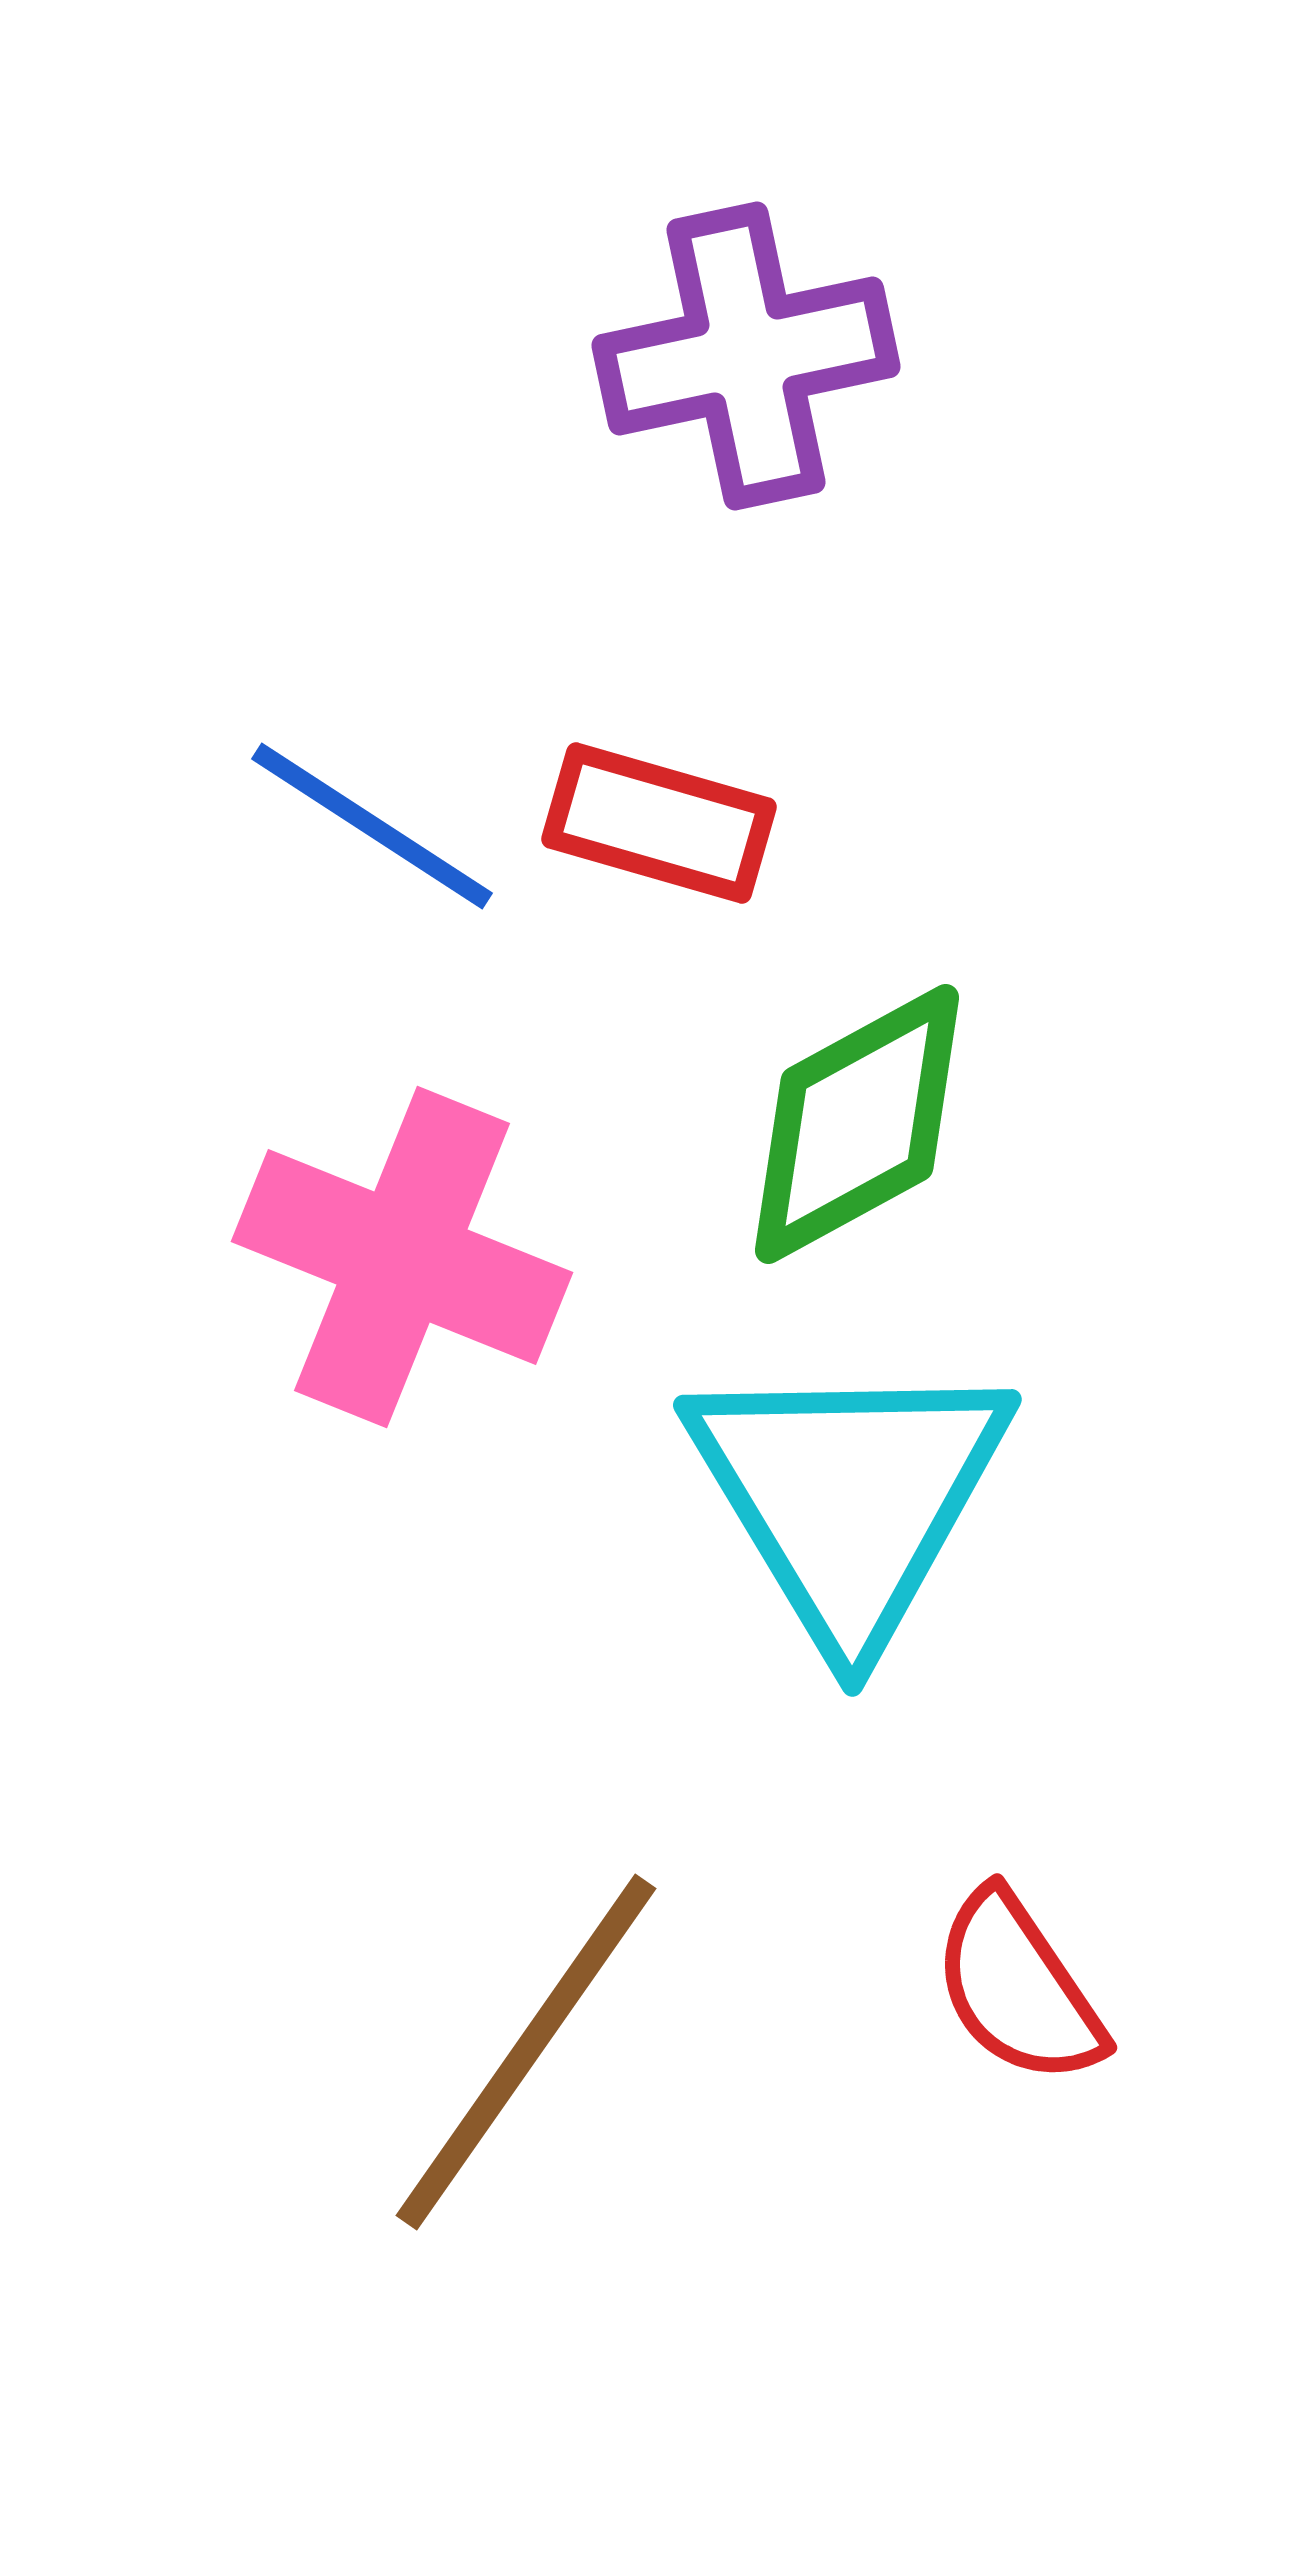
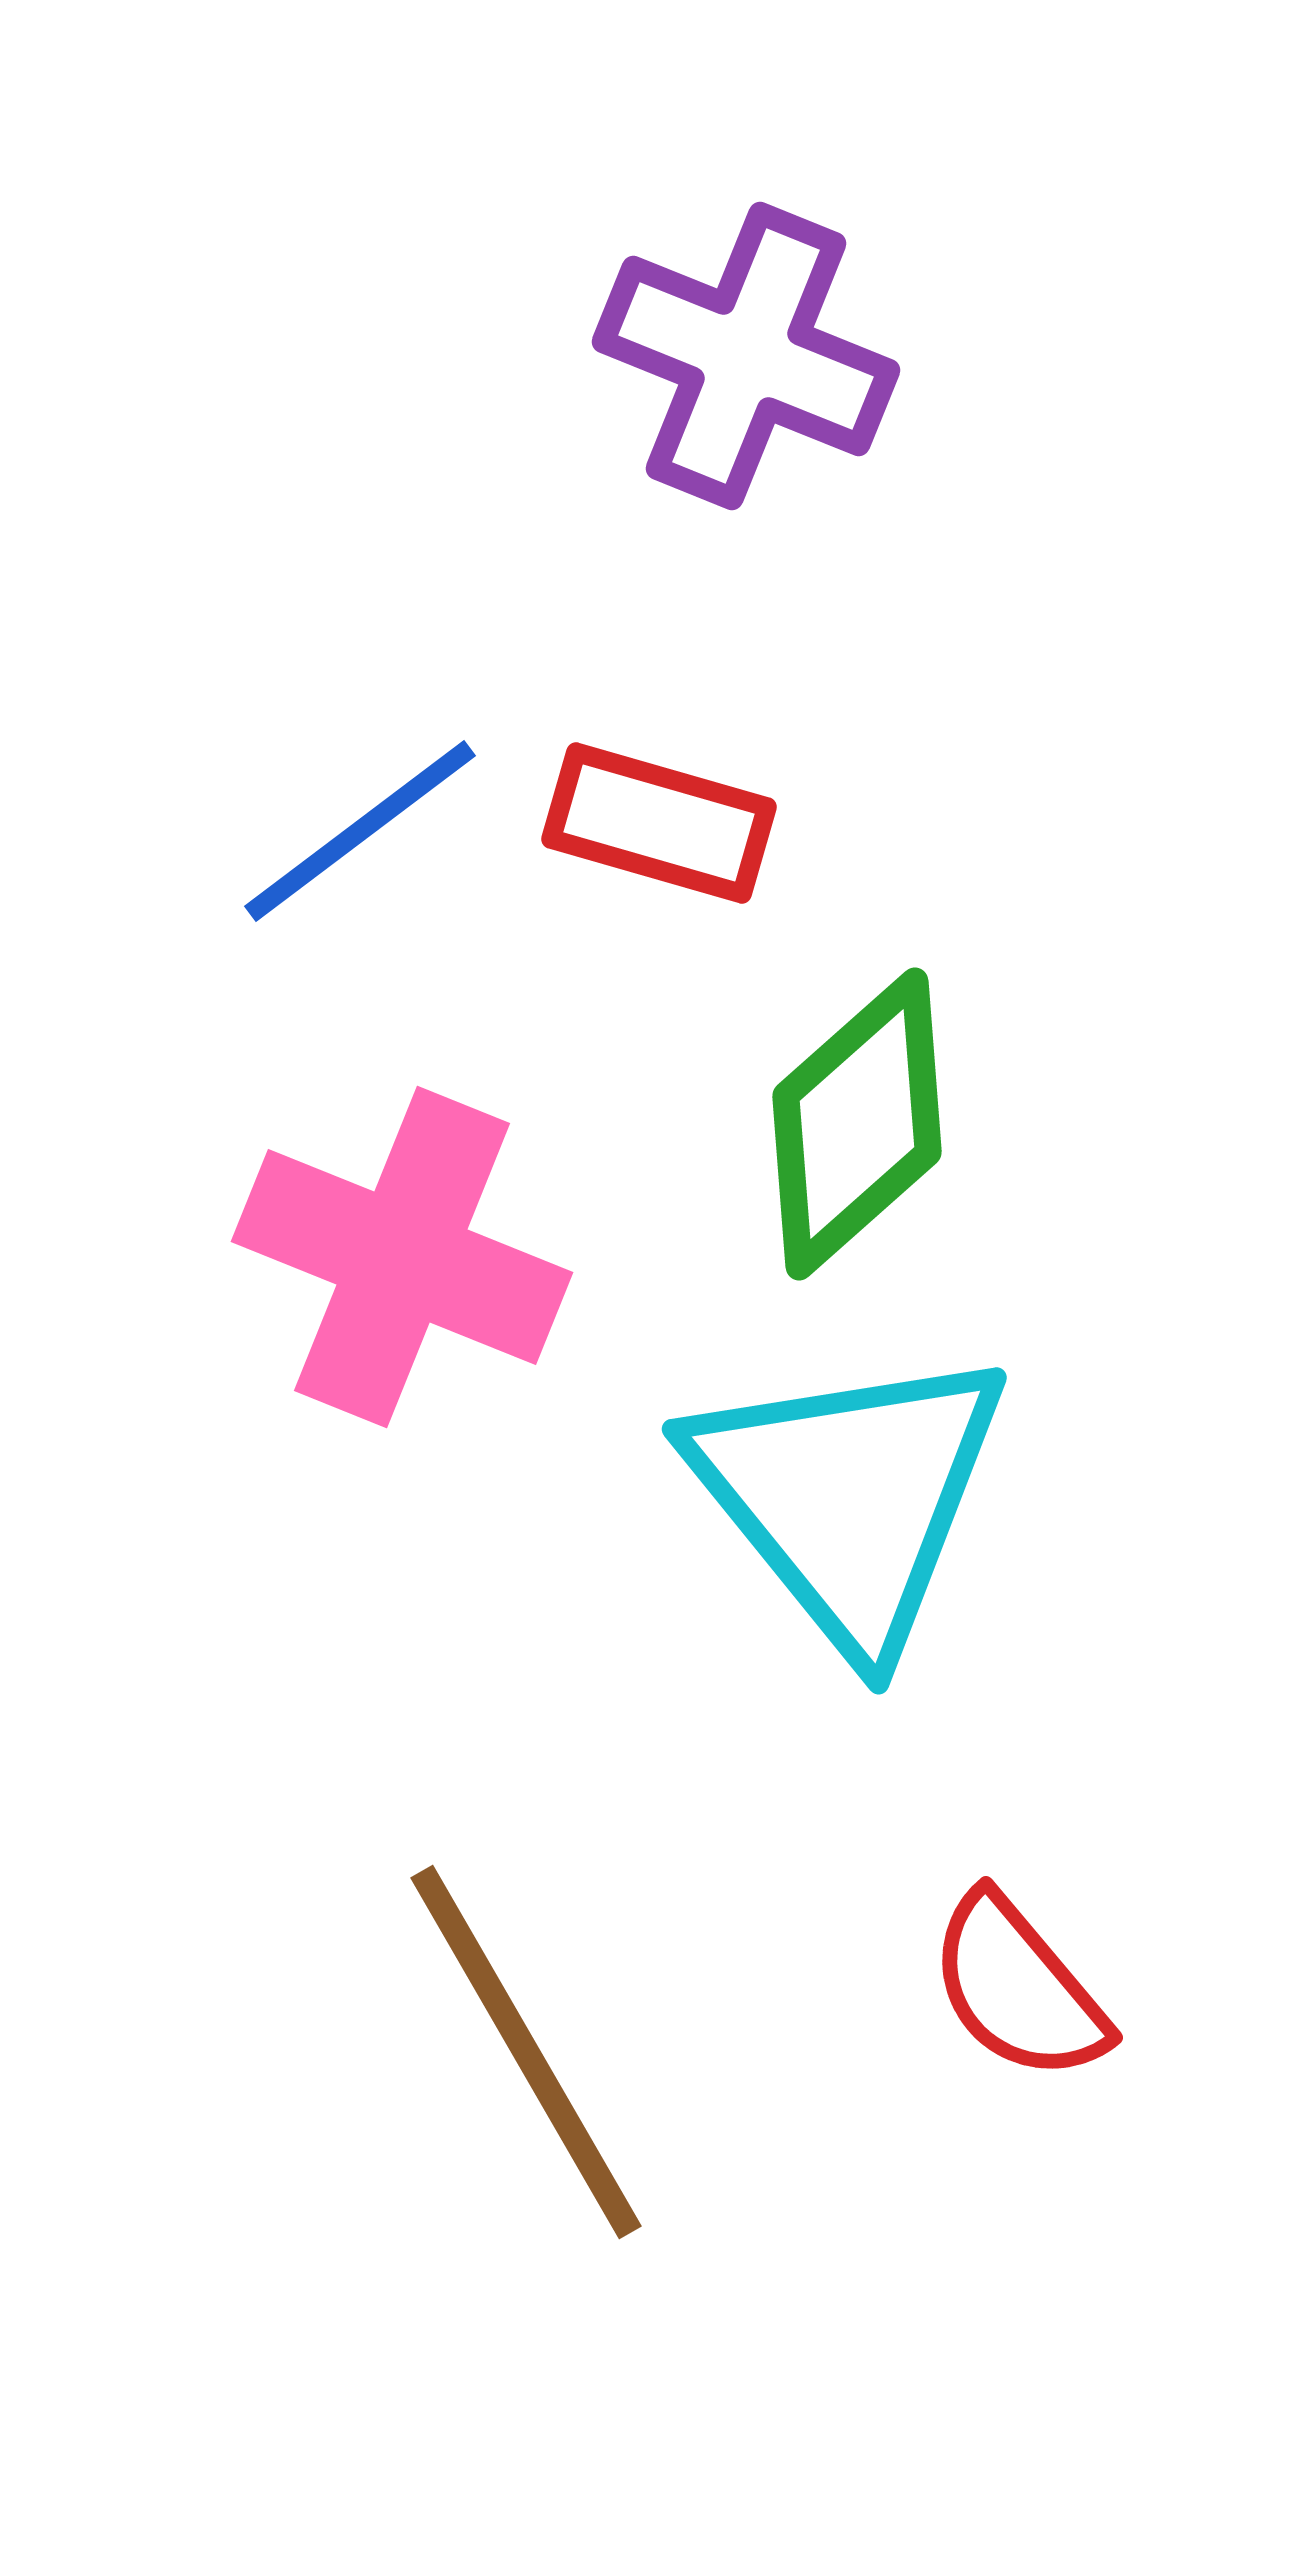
purple cross: rotated 34 degrees clockwise
blue line: moved 12 px left, 5 px down; rotated 70 degrees counterclockwise
green diamond: rotated 13 degrees counterclockwise
cyan triangle: rotated 8 degrees counterclockwise
red semicircle: rotated 6 degrees counterclockwise
brown line: rotated 65 degrees counterclockwise
